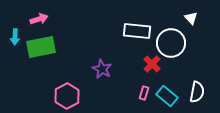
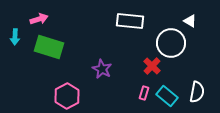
white triangle: moved 1 px left, 3 px down; rotated 16 degrees counterclockwise
white rectangle: moved 7 px left, 10 px up
green rectangle: moved 8 px right; rotated 28 degrees clockwise
red cross: moved 2 px down
